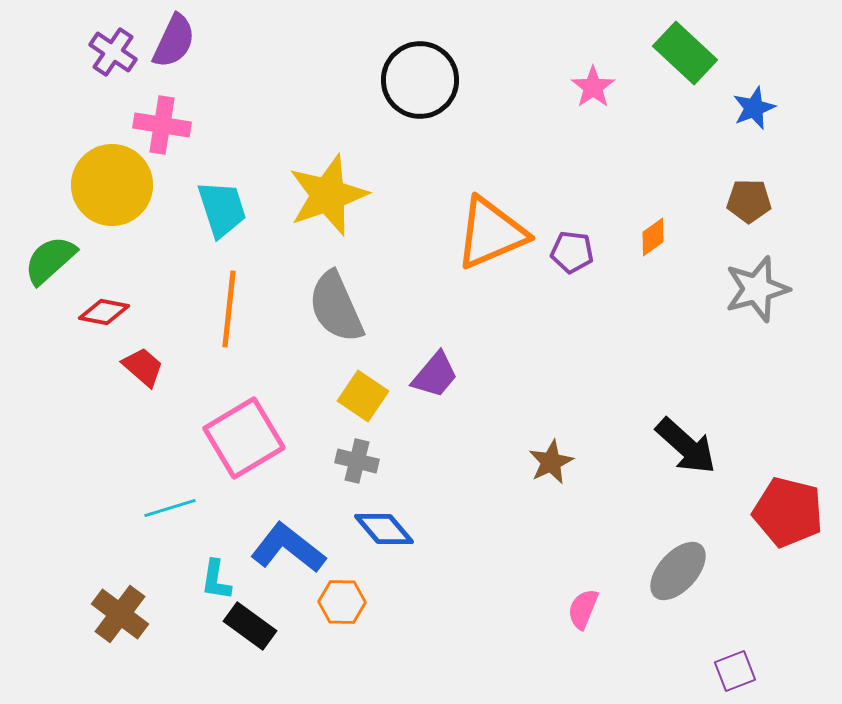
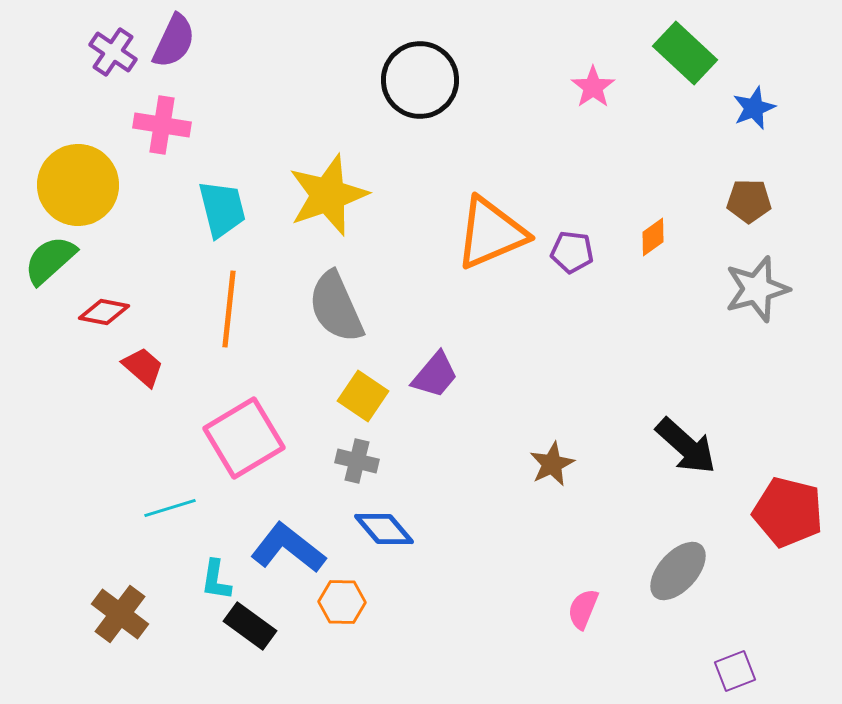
yellow circle: moved 34 px left
cyan trapezoid: rotated 4 degrees clockwise
brown star: moved 1 px right, 2 px down
